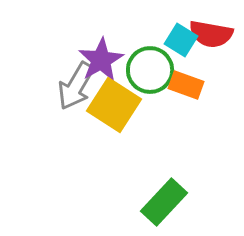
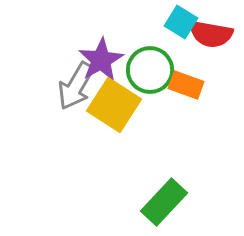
cyan square: moved 18 px up
